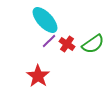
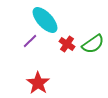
purple line: moved 19 px left
red star: moved 7 px down
